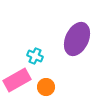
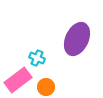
cyan cross: moved 2 px right, 2 px down
pink rectangle: moved 1 px right; rotated 8 degrees counterclockwise
